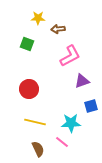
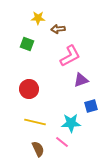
purple triangle: moved 1 px left, 1 px up
